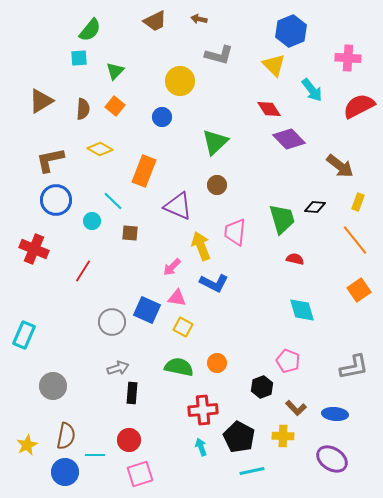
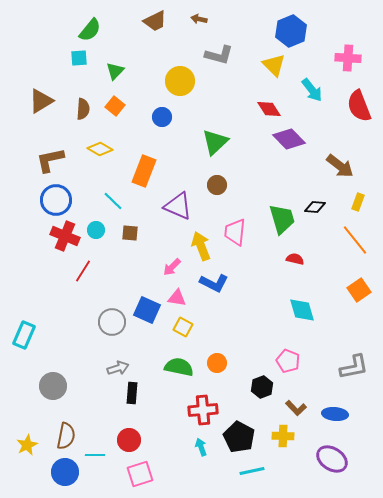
red semicircle at (359, 106): rotated 84 degrees counterclockwise
cyan circle at (92, 221): moved 4 px right, 9 px down
red cross at (34, 249): moved 31 px right, 13 px up
